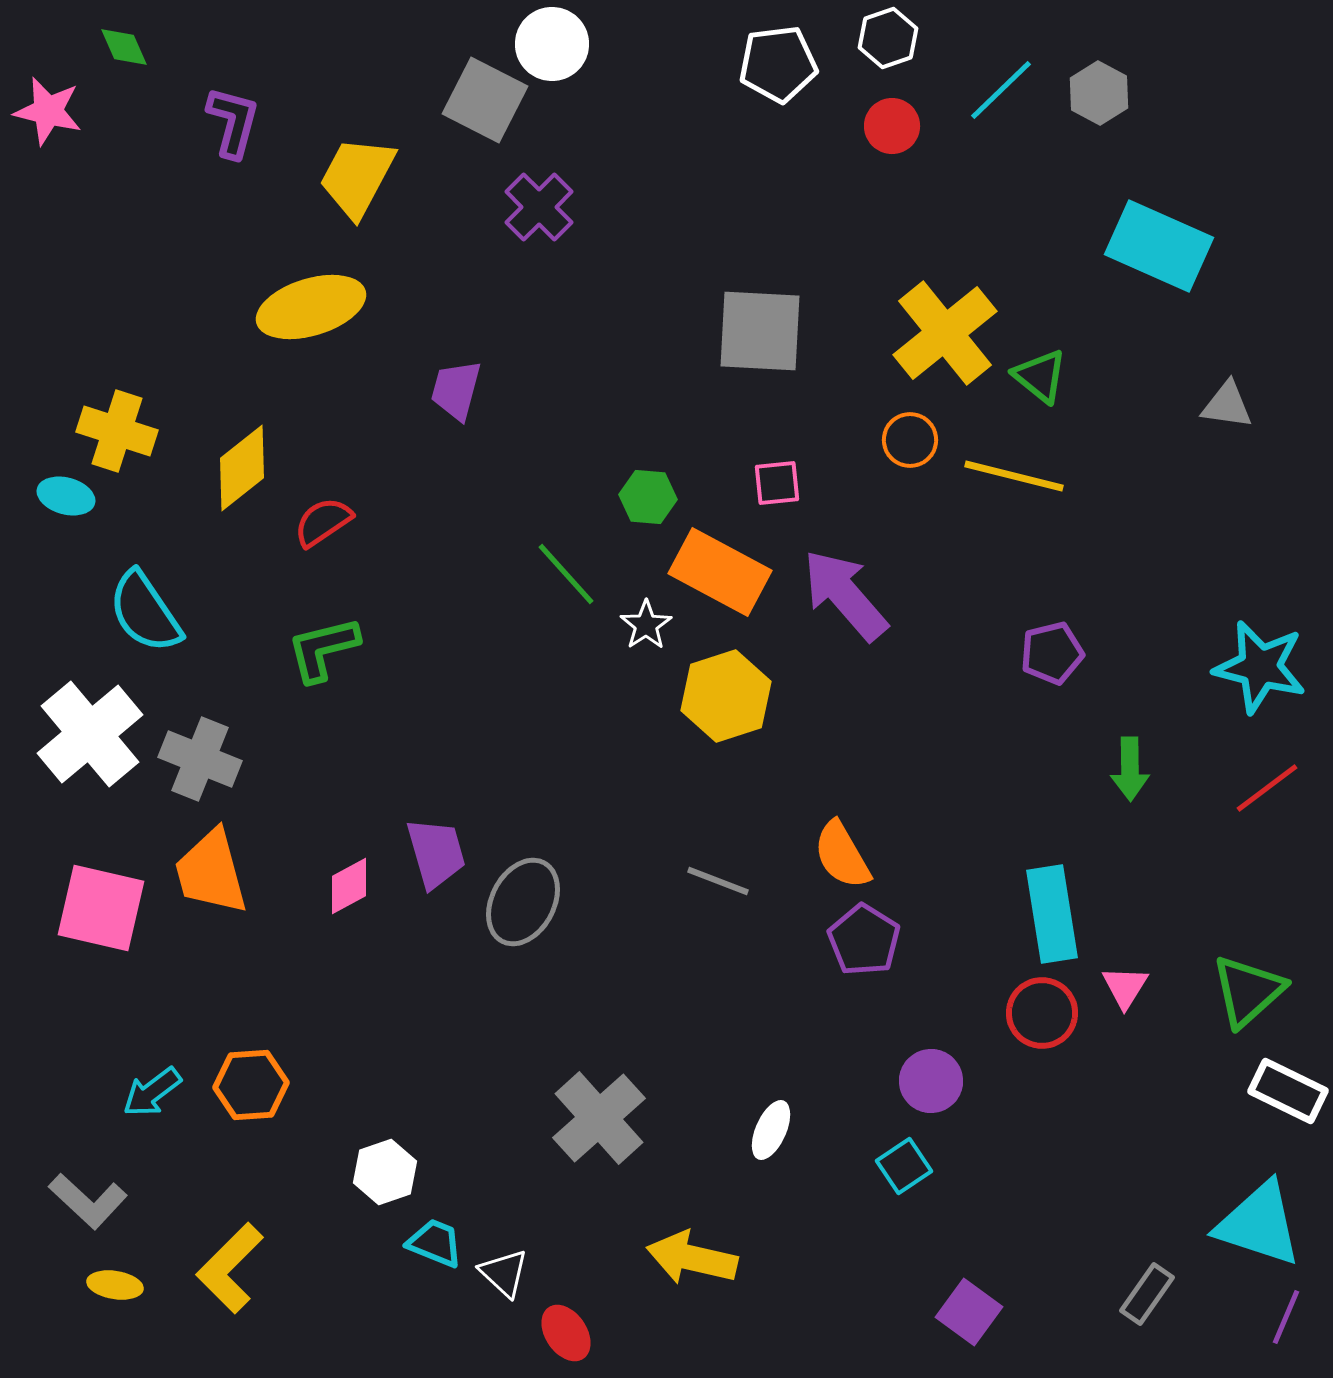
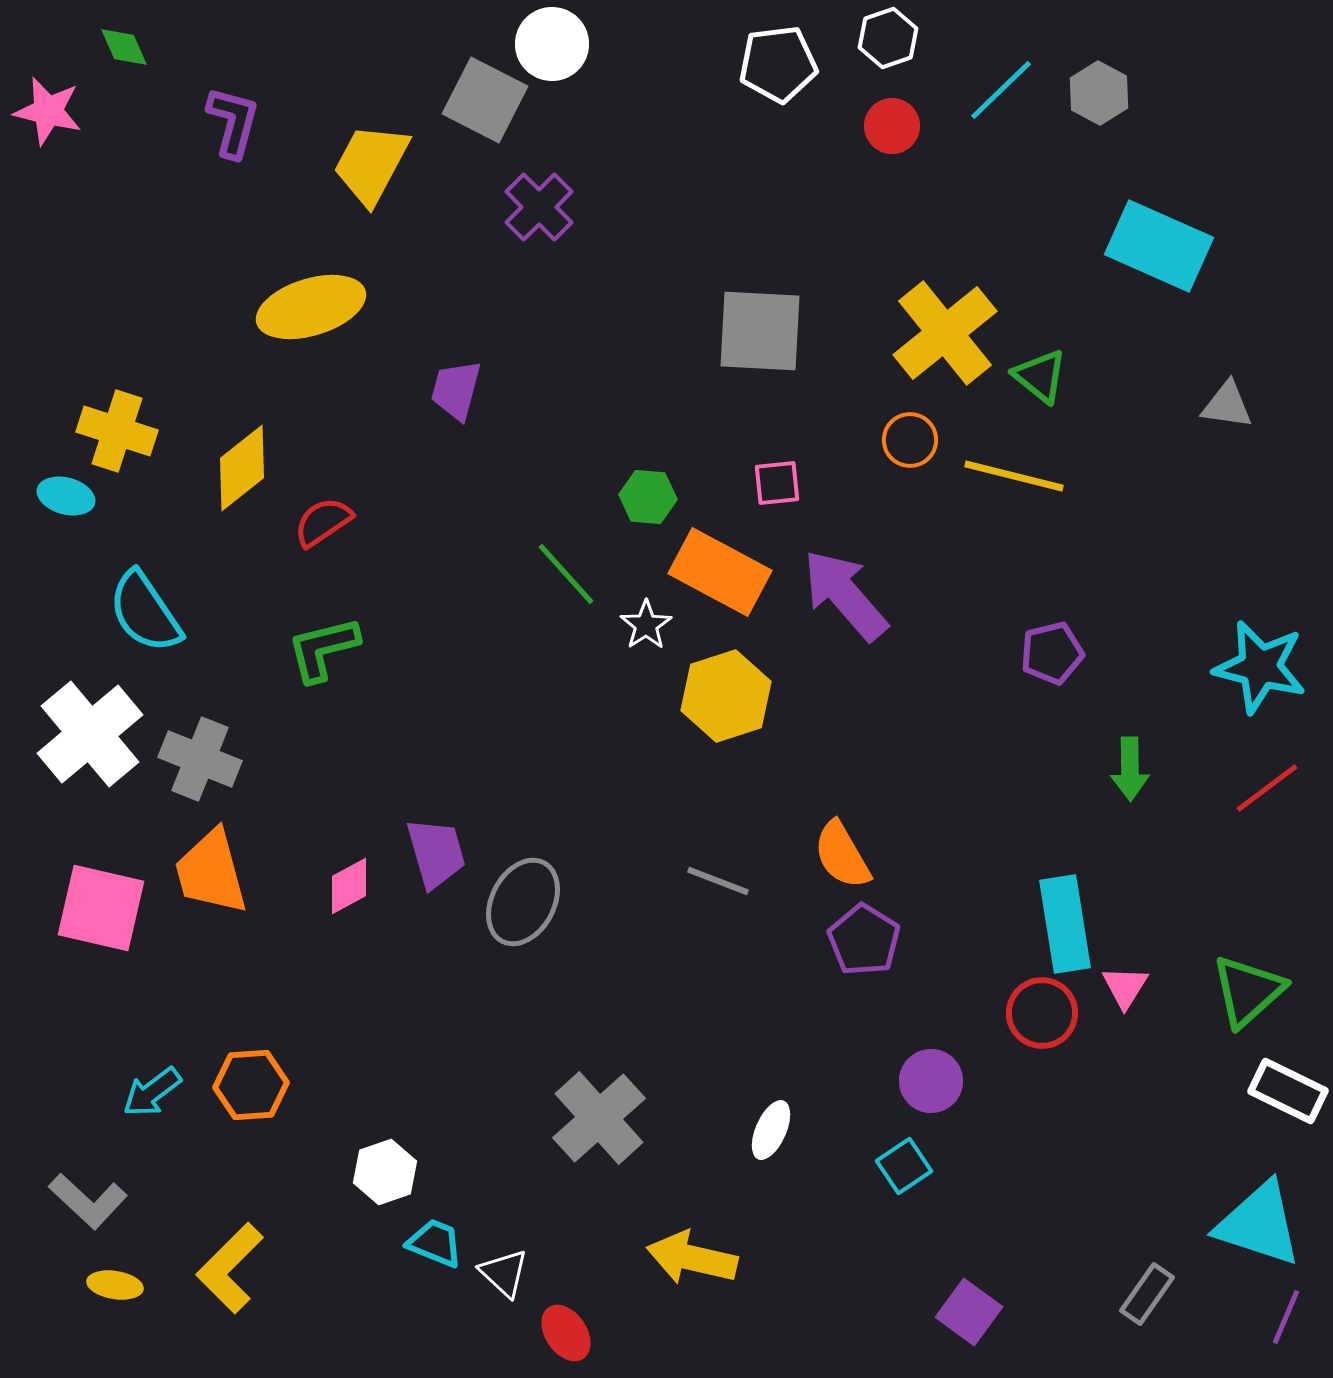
yellow trapezoid at (357, 177): moved 14 px right, 13 px up
cyan rectangle at (1052, 914): moved 13 px right, 10 px down
